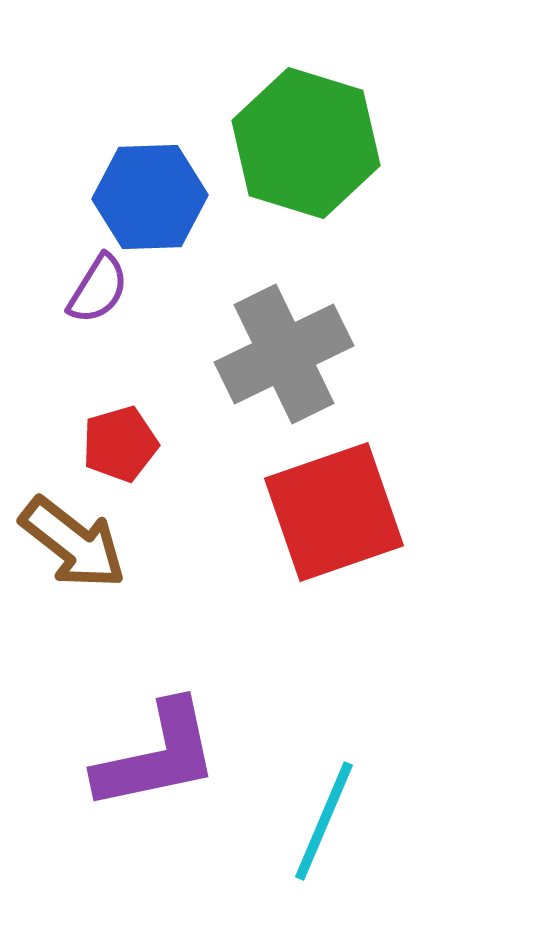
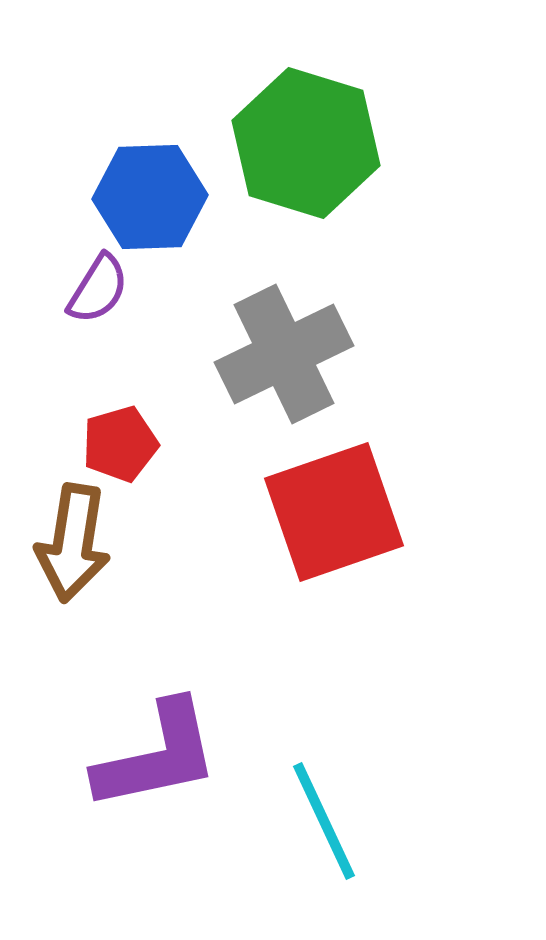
brown arrow: rotated 61 degrees clockwise
cyan line: rotated 48 degrees counterclockwise
